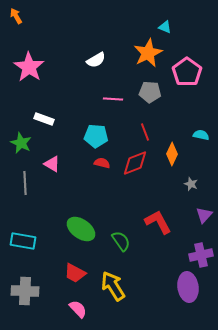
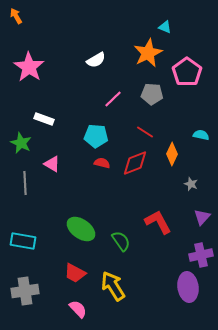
gray pentagon: moved 2 px right, 2 px down
pink line: rotated 48 degrees counterclockwise
red line: rotated 36 degrees counterclockwise
purple triangle: moved 2 px left, 2 px down
gray cross: rotated 12 degrees counterclockwise
